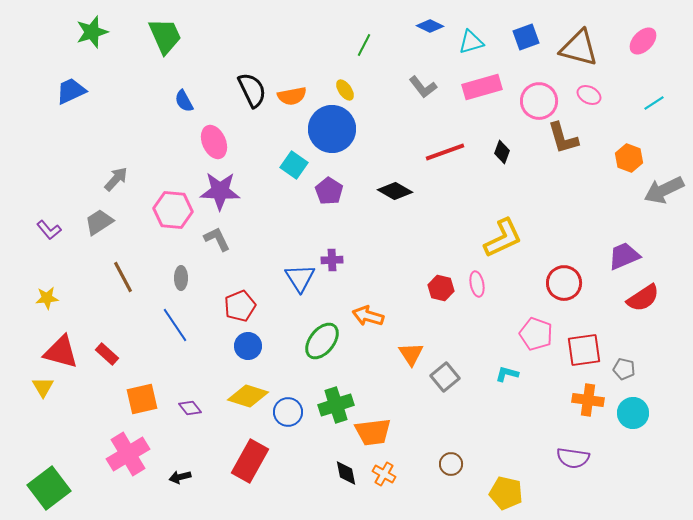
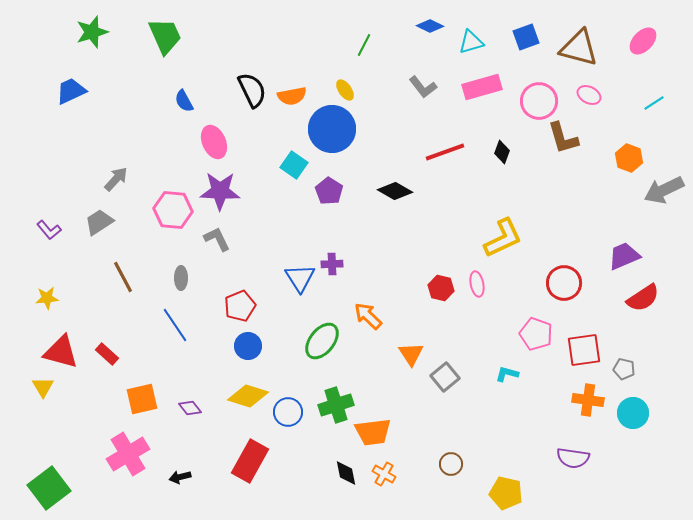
purple cross at (332, 260): moved 4 px down
orange arrow at (368, 316): rotated 28 degrees clockwise
